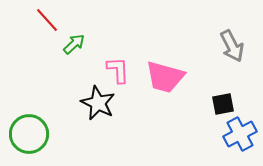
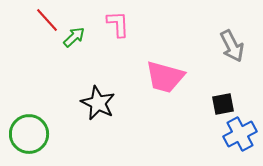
green arrow: moved 7 px up
pink L-shape: moved 46 px up
